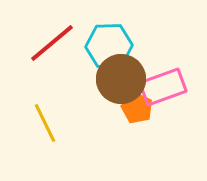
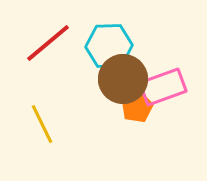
red line: moved 4 px left
brown circle: moved 2 px right
orange pentagon: moved 1 px up; rotated 20 degrees clockwise
yellow line: moved 3 px left, 1 px down
